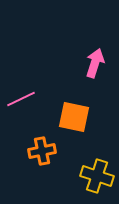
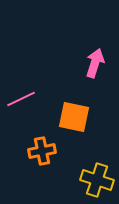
yellow cross: moved 4 px down
